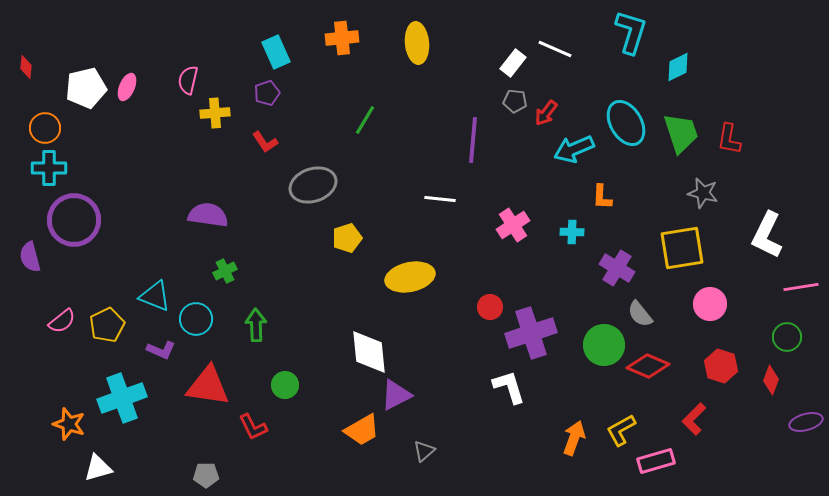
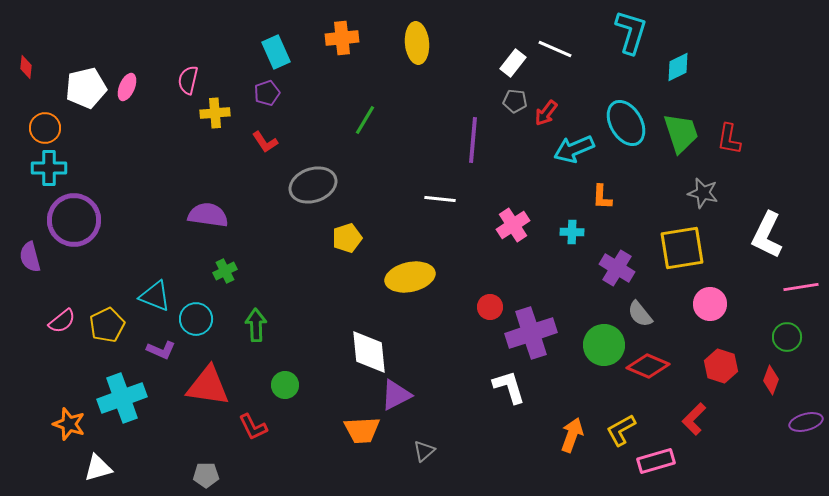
orange trapezoid at (362, 430): rotated 27 degrees clockwise
orange arrow at (574, 438): moved 2 px left, 3 px up
